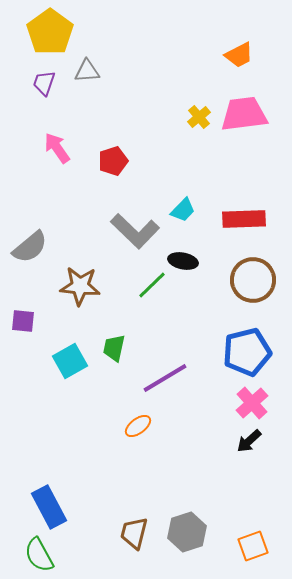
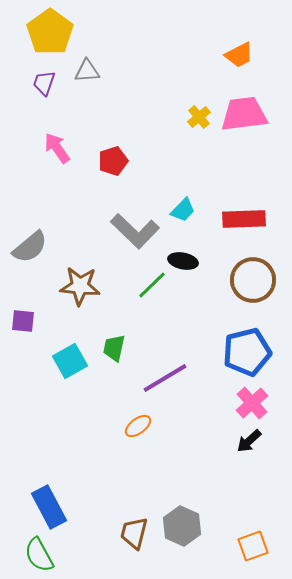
gray hexagon: moved 5 px left, 6 px up; rotated 18 degrees counterclockwise
